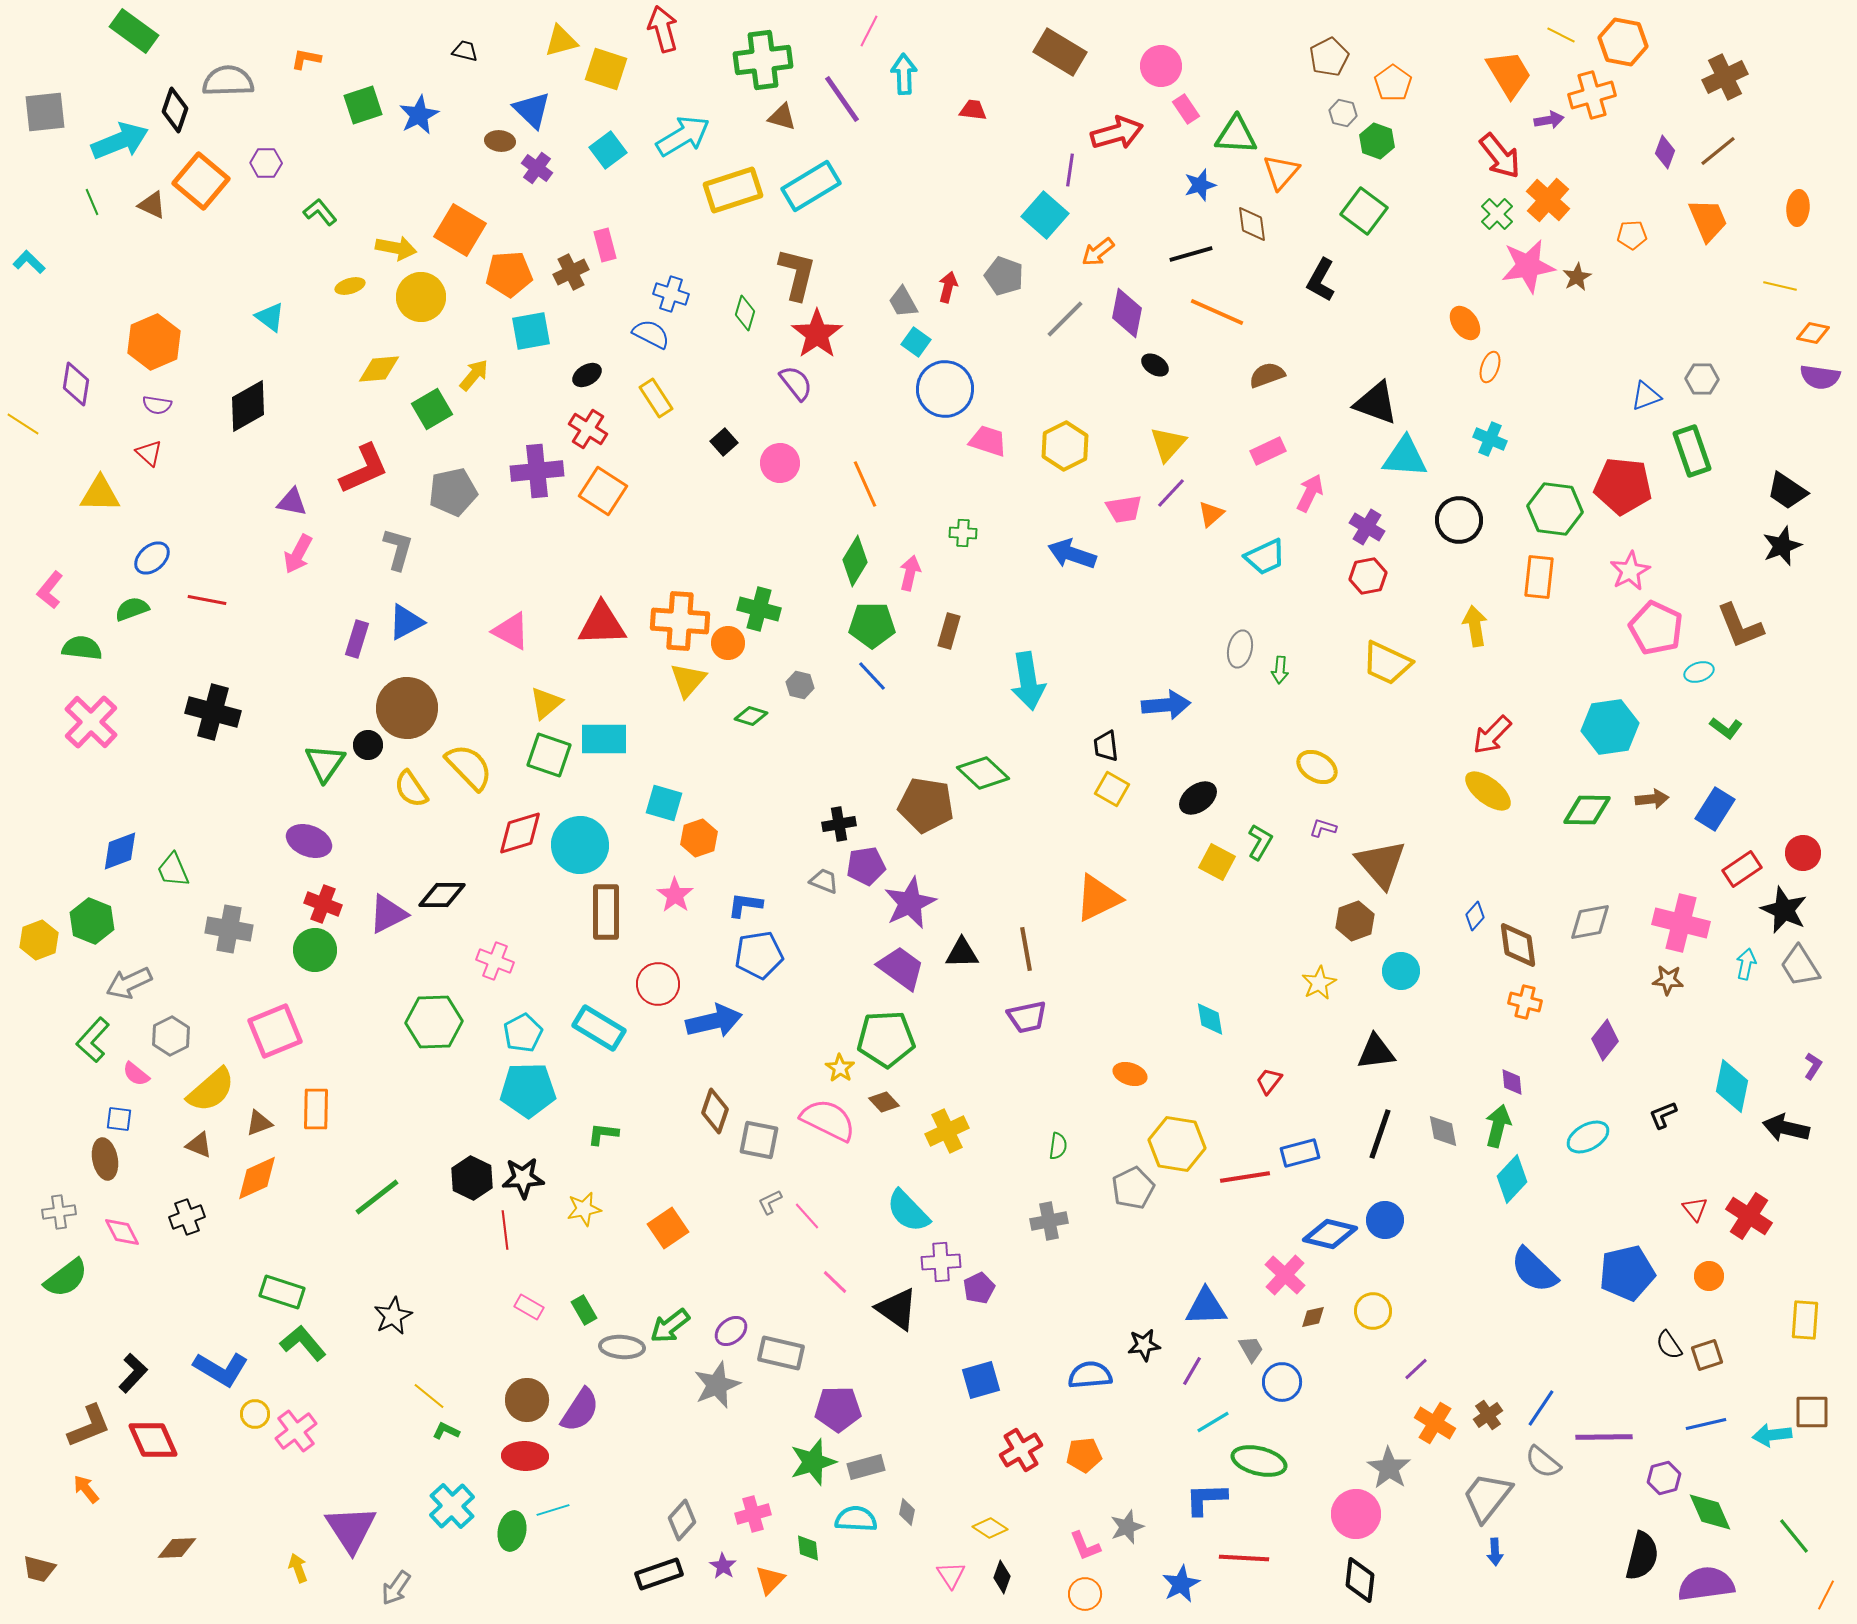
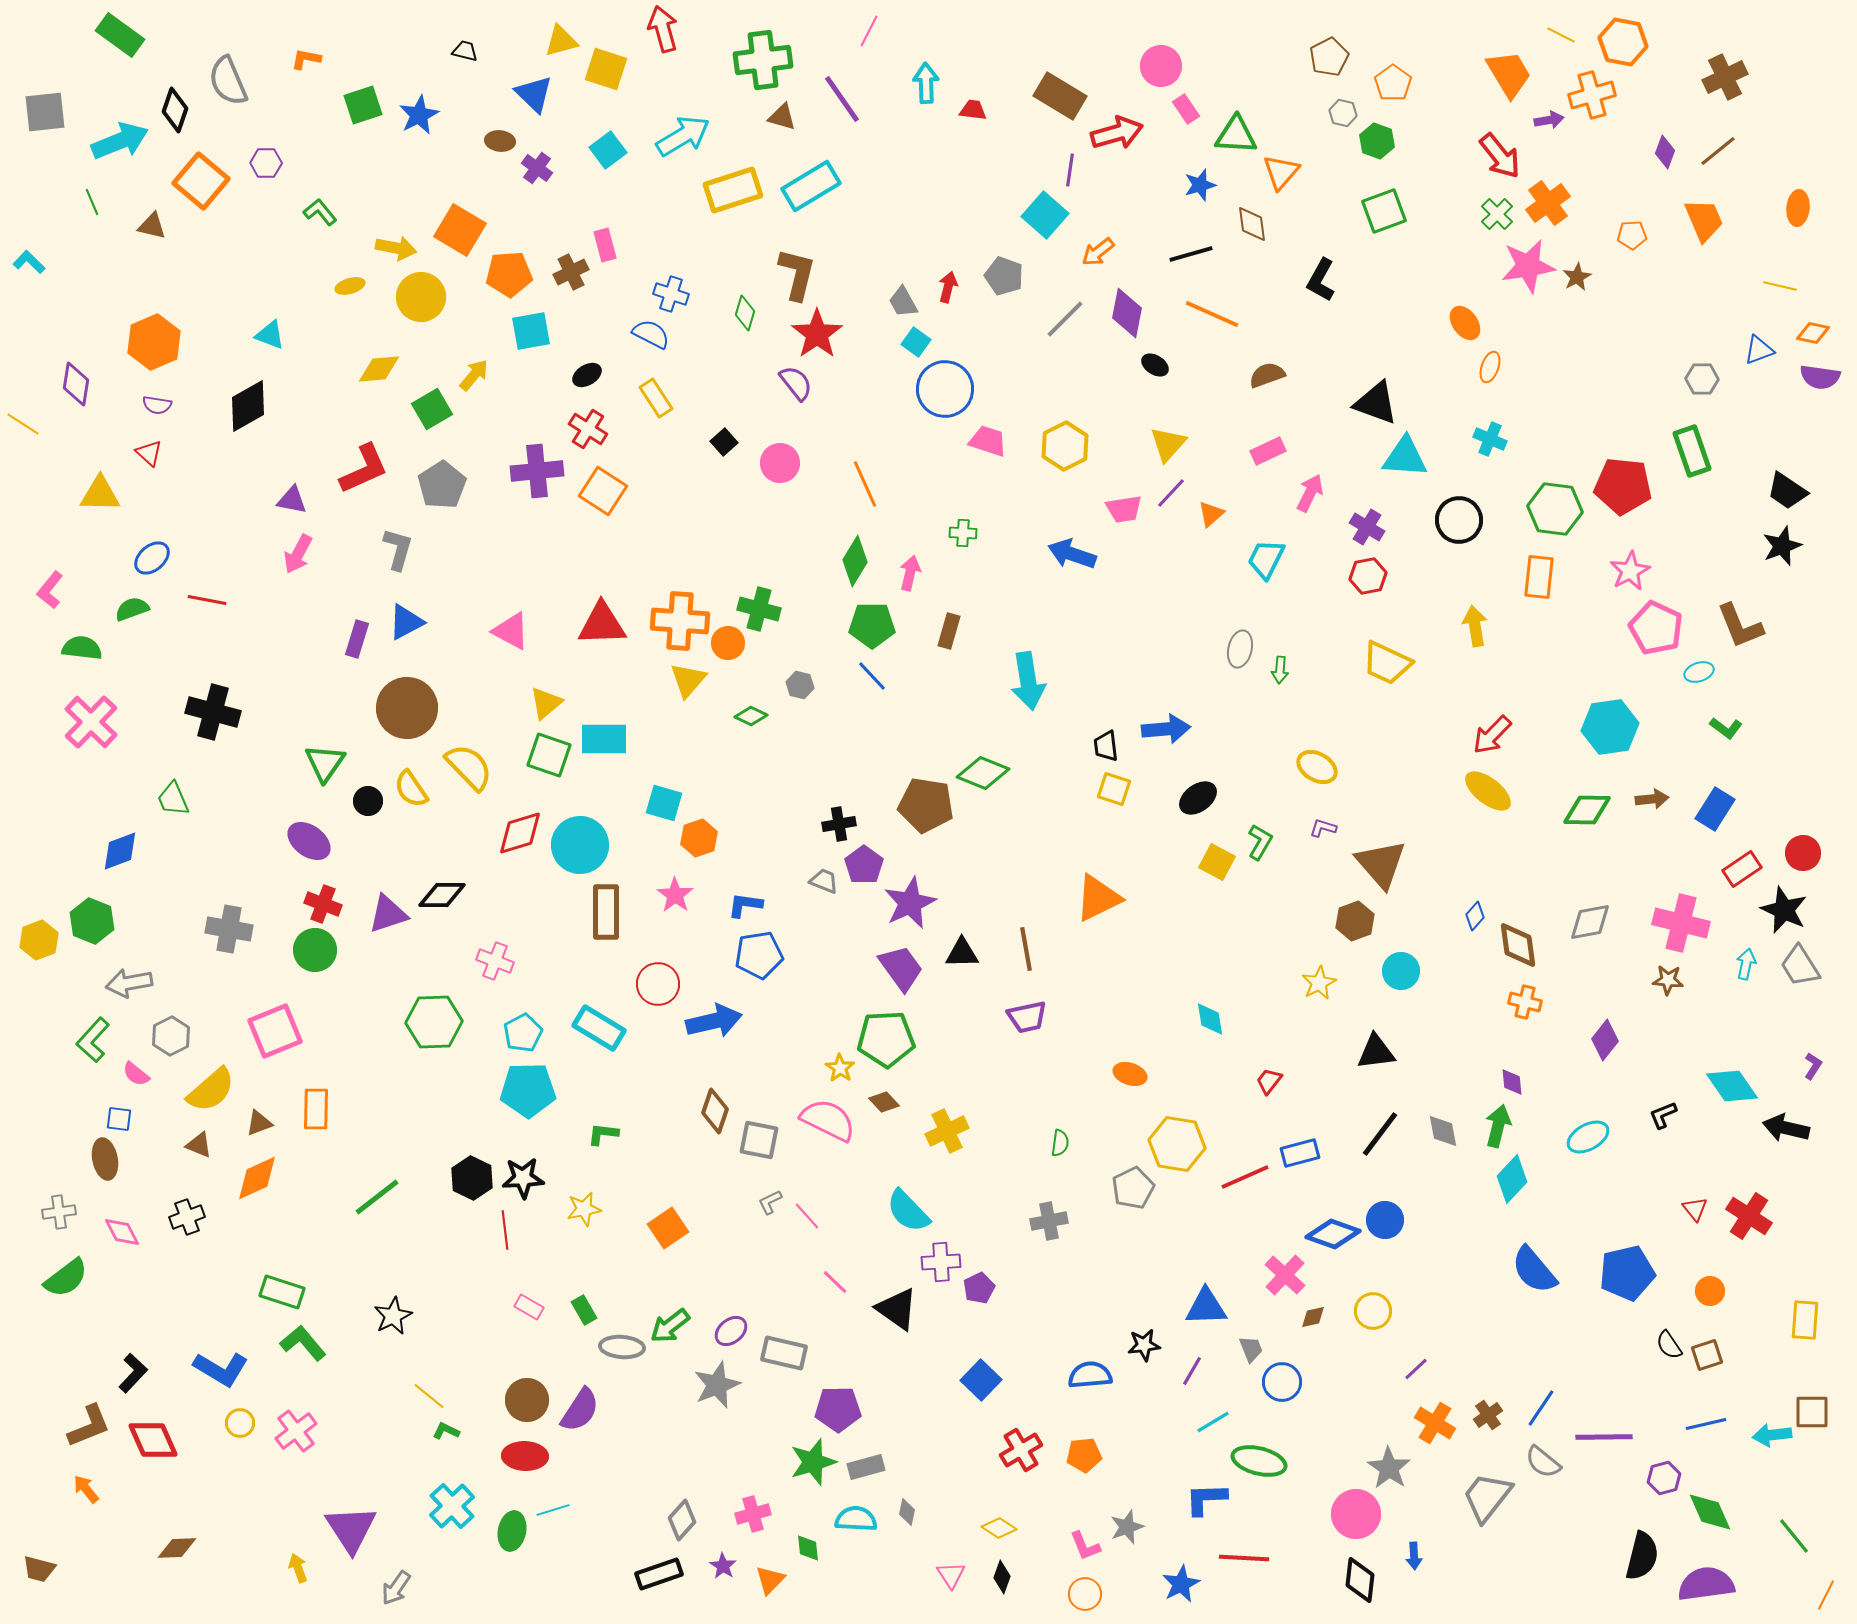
green rectangle at (134, 31): moved 14 px left, 4 px down
brown rectangle at (1060, 52): moved 44 px down
cyan arrow at (904, 74): moved 22 px right, 9 px down
gray semicircle at (228, 81): rotated 111 degrees counterclockwise
blue triangle at (532, 110): moved 2 px right, 16 px up
orange cross at (1548, 200): moved 3 px down; rotated 12 degrees clockwise
brown triangle at (152, 205): moved 21 px down; rotated 12 degrees counterclockwise
green square at (1364, 211): moved 20 px right; rotated 33 degrees clockwise
orange trapezoid at (1708, 220): moved 4 px left
orange line at (1217, 312): moved 5 px left, 2 px down
cyan triangle at (270, 317): moved 18 px down; rotated 16 degrees counterclockwise
blue triangle at (1646, 396): moved 113 px right, 46 px up
gray pentagon at (453, 492): moved 11 px left, 7 px up; rotated 21 degrees counterclockwise
purple triangle at (292, 502): moved 2 px up
cyan trapezoid at (1265, 557): moved 1 px right, 2 px down; rotated 141 degrees clockwise
blue arrow at (1166, 705): moved 24 px down
green diamond at (751, 716): rotated 8 degrees clockwise
black circle at (368, 745): moved 56 px down
green diamond at (983, 773): rotated 21 degrees counterclockwise
yellow square at (1112, 789): moved 2 px right; rotated 12 degrees counterclockwise
purple ellipse at (309, 841): rotated 15 degrees clockwise
purple pentagon at (866, 866): moved 2 px left, 1 px up; rotated 27 degrees counterclockwise
green trapezoid at (173, 870): moved 71 px up
purple triangle at (388, 914): rotated 9 degrees clockwise
purple trapezoid at (901, 968): rotated 18 degrees clockwise
gray arrow at (129, 983): rotated 15 degrees clockwise
cyan diamond at (1732, 1086): rotated 46 degrees counterclockwise
black line at (1380, 1134): rotated 18 degrees clockwise
green semicircle at (1058, 1146): moved 2 px right, 3 px up
red line at (1245, 1177): rotated 15 degrees counterclockwise
blue diamond at (1330, 1234): moved 3 px right; rotated 6 degrees clockwise
blue semicircle at (1534, 1270): rotated 6 degrees clockwise
orange circle at (1709, 1276): moved 1 px right, 15 px down
gray trapezoid at (1251, 1349): rotated 8 degrees clockwise
gray rectangle at (781, 1353): moved 3 px right
blue square at (981, 1380): rotated 30 degrees counterclockwise
yellow circle at (255, 1414): moved 15 px left, 9 px down
yellow diamond at (990, 1528): moved 9 px right
blue arrow at (1495, 1552): moved 81 px left, 4 px down
